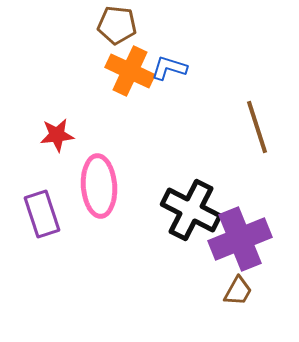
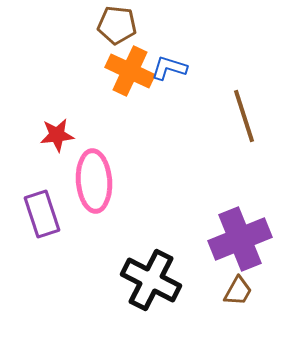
brown line: moved 13 px left, 11 px up
pink ellipse: moved 5 px left, 5 px up
black cross: moved 40 px left, 70 px down
